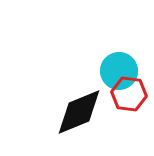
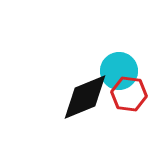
black diamond: moved 6 px right, 15 px up
